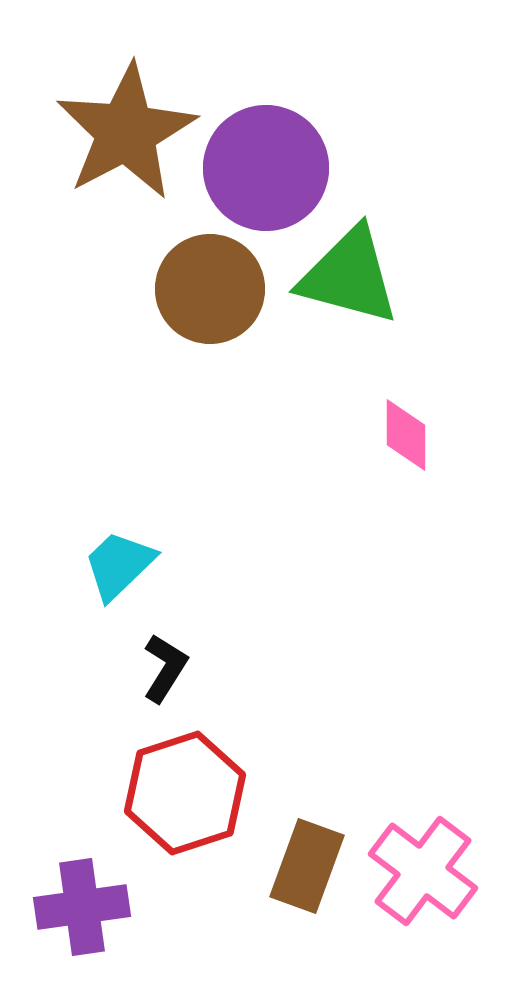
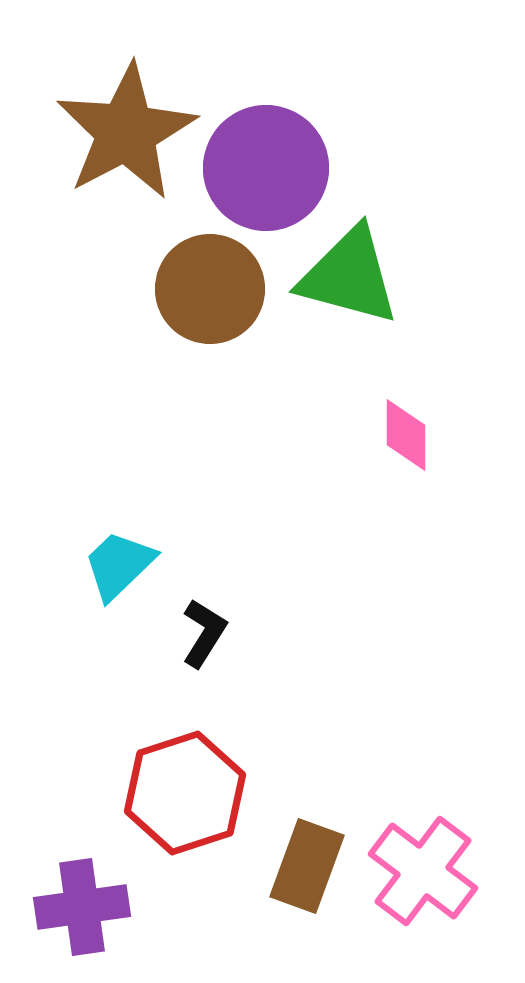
black L-shape: moved 39 px right, 35 px up
